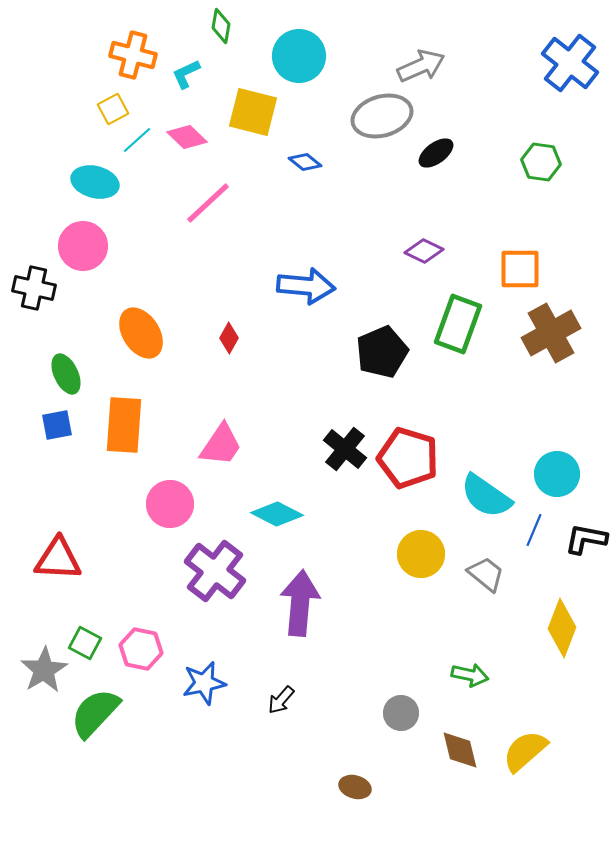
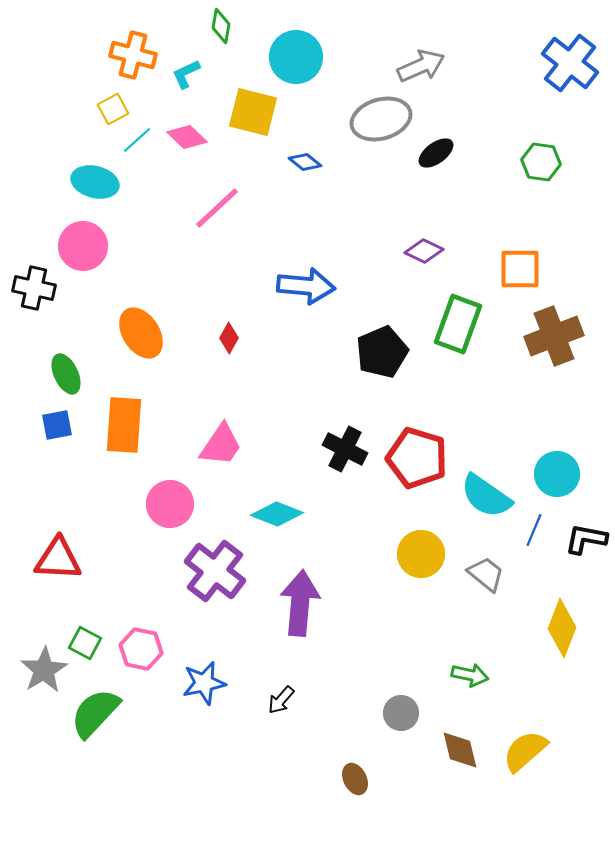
cyan circle at (299, 56): moved 3 px left, 1 px down
gray ellipse at (382, 116): moved 1 px left, 3 px down
pink line at (208, 203): moved 9 px right, 5 px down
brown cross at (551, 333): moved 3 px right, 3 px down; rotated 8 degrees clockwise
black cross at (345, 449): rotated 12 degrees counterclockwise
red pentagon at (408, 458): moved 9 px right
cyan diamond at (277, 514): rotated 6 degrees counterclockwise
brown ellipse at (355, 787): moved 8 px up; rotated 48 degrees clockwise
